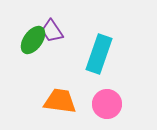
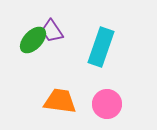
green ellipse: rotated 8 degrees clockwise
cyan rectangle: moved 2 px right, 7 px up
